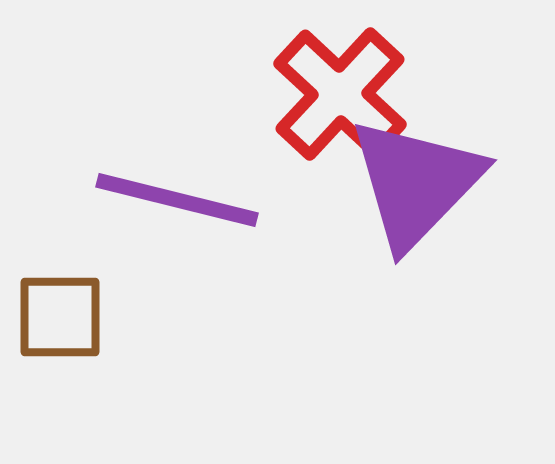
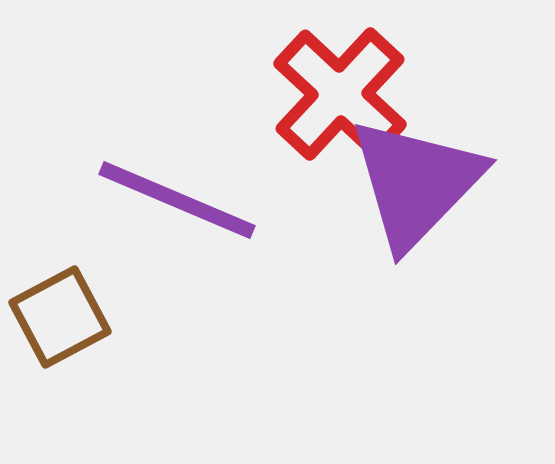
purple line: rotated 9 degrees clockwise
brown square: rotated 28 degrees counterclockwise
